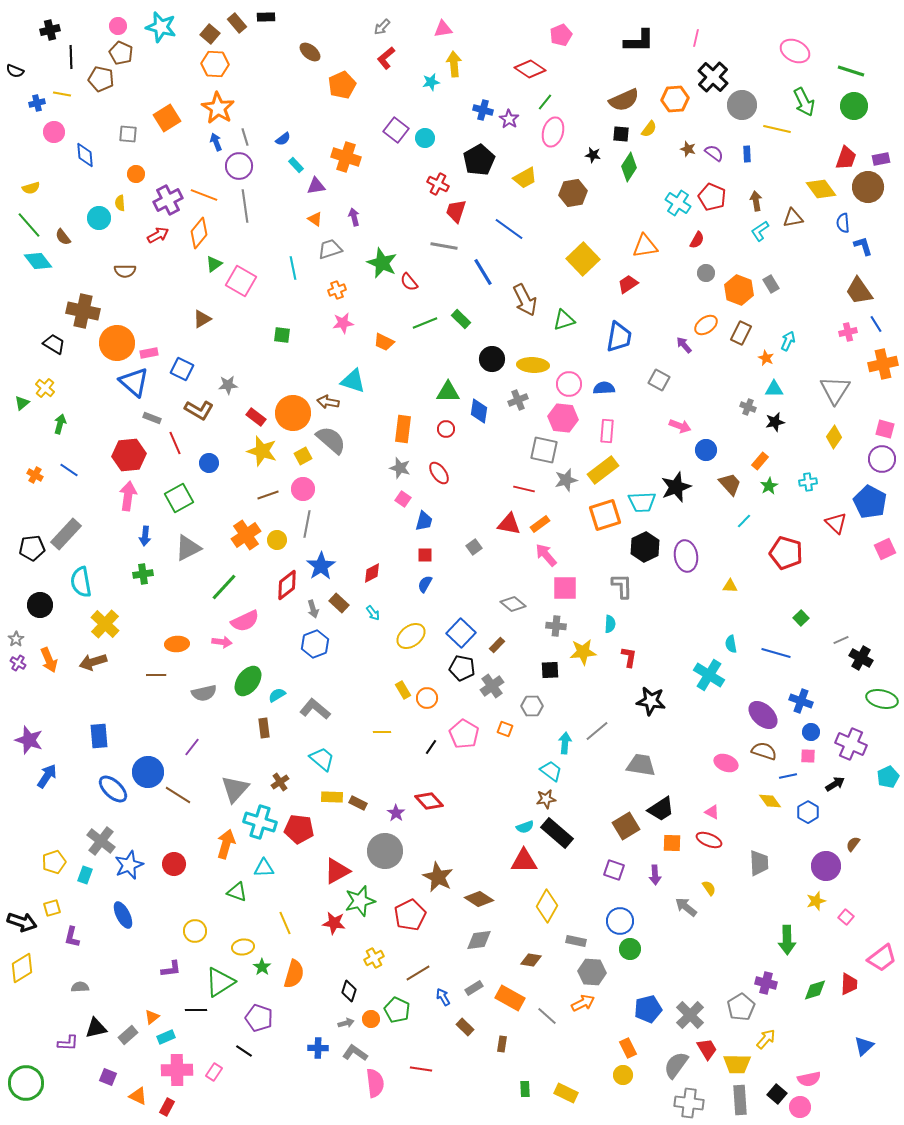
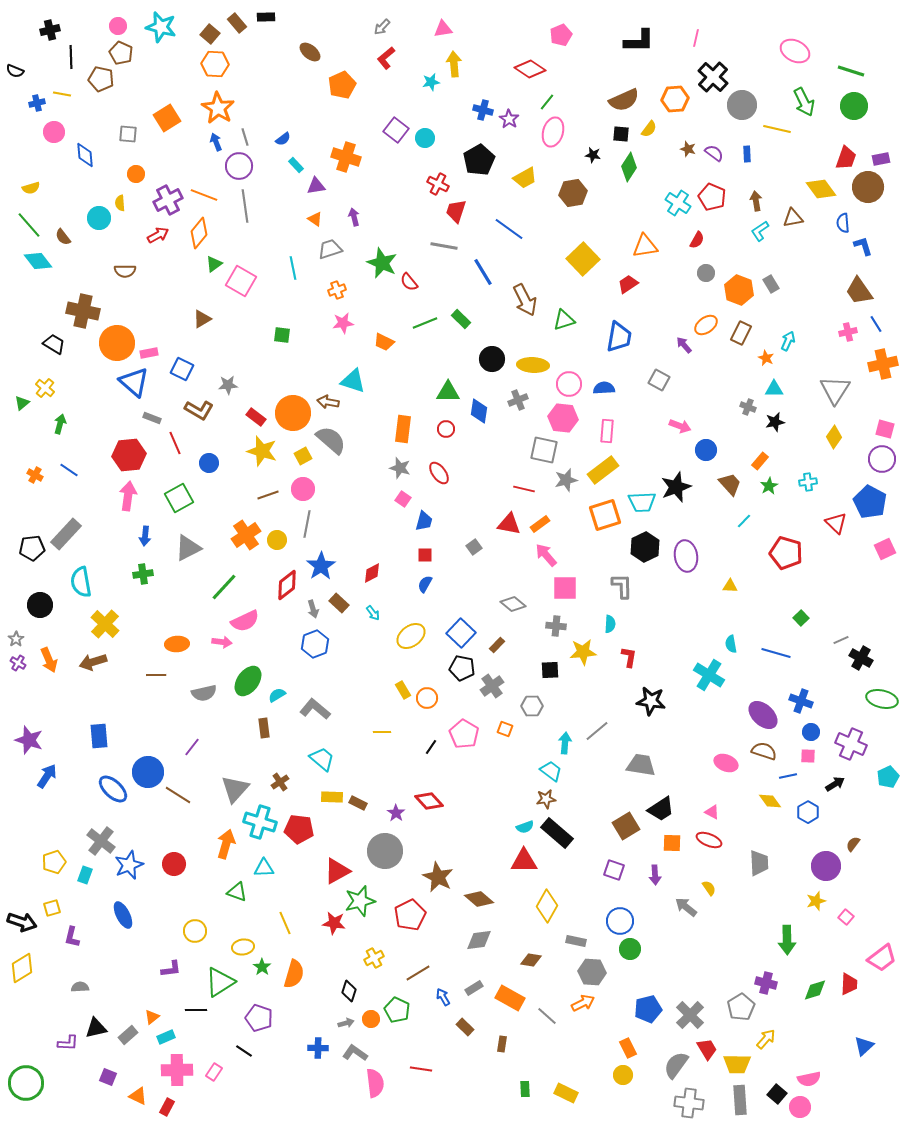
green line at (545, 102): moved 2 px right
brown diamond at (479, 899): rotated 8 degrees clockwise
